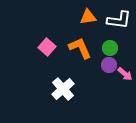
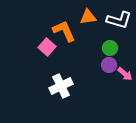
white L-shape: rotated 10 degrees clockwise
orange L-shape: moved 16 px left, 17 px up
white cross: moved 2 px left, 3 px up; rotated 15 degrees clockwise
